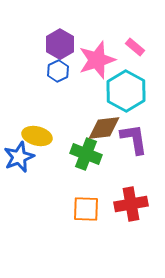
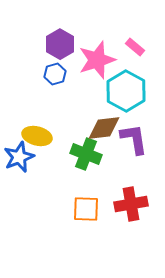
blue hexagon: moved 3 px left, 3 px down; rotated 10 degrees clockwise
